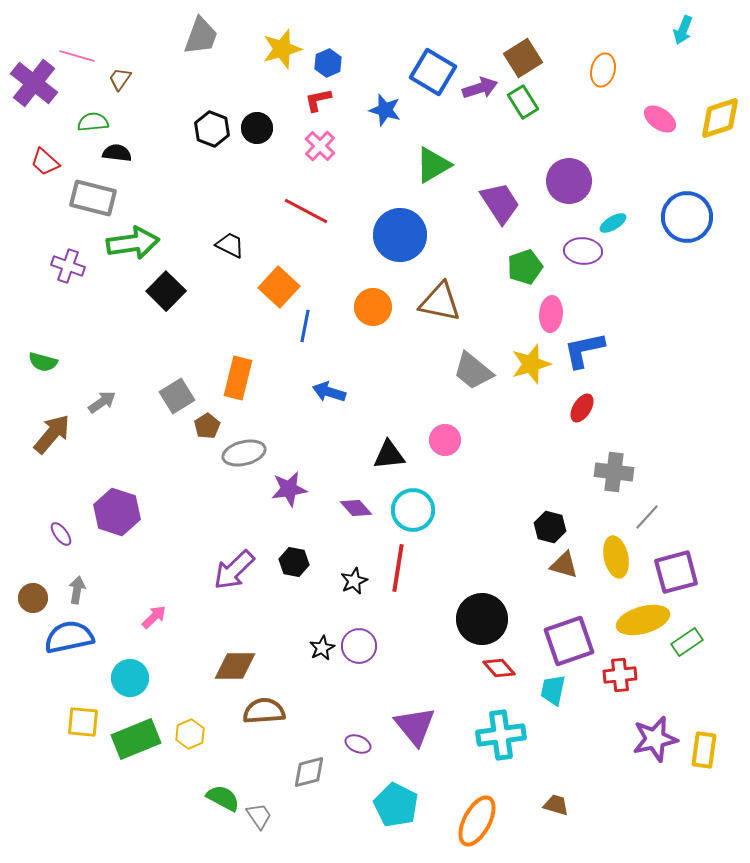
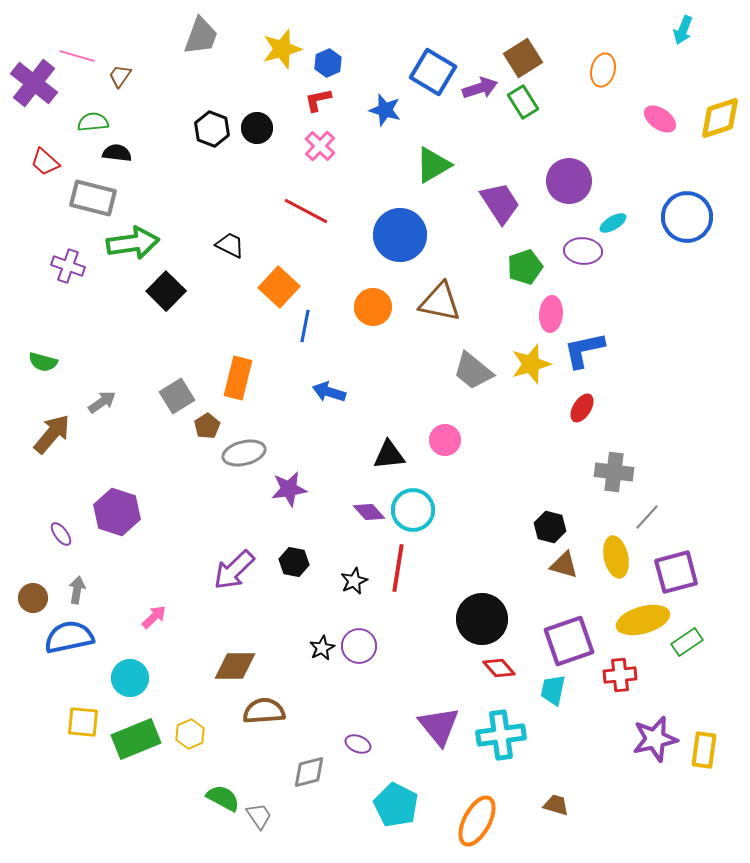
brown trapezoid at (120, 79): moved 3 px up
purple diamond at (356, 508): moved 13 px right, 4 px down
purple triangle at (415, 726): moved 24 px right
